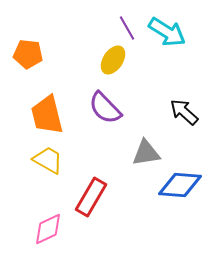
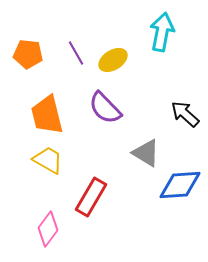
purple line: moved 51 px left, 25 px down
cyan arrow: moved 5 px left; rotated 111 degrees counterclockwise
yellow ellipse: rotated 24 degrees clockwise
black arrow: moved 1 px right, 2 px down
gray triangle: rotated 40 degrees clockwise
blue diamond: rotated 9 degrees counterclockwise
pink diamond: rotated 28 degrees counterclockwise
